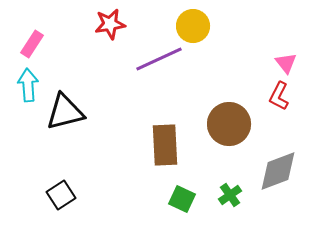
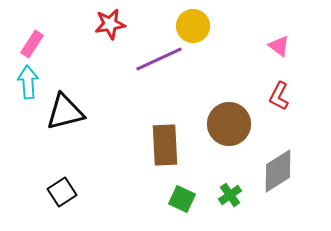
pink triangle: moved 7 px left, 17 px up; rotated 15 degrees counterclockwise
cyan arrow: moved 3 px up
gray diamond: rotated 12 degrees counterclockwise
black square: moved 1 px right, 3 px up
